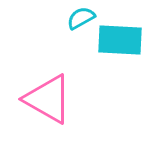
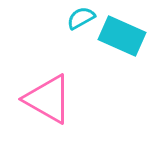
cyan rectangle: moved 2 px right, 4 px up; rotated 21 degrees clockwise
